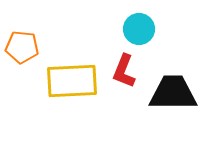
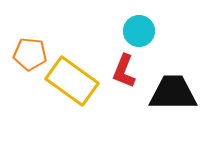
cyan circle: moved 2 px down
orange pentagon: moved 8 px right, 7 px down
yellow rectangle: rotated 39 degrees clockwise
